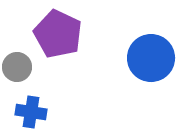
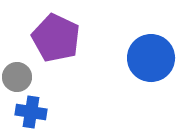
purple pentagon: moved 2 px left, 4 px down
gray circle: moved 10 px down
